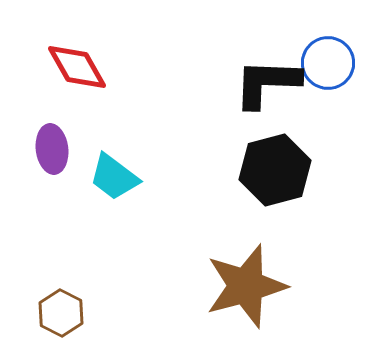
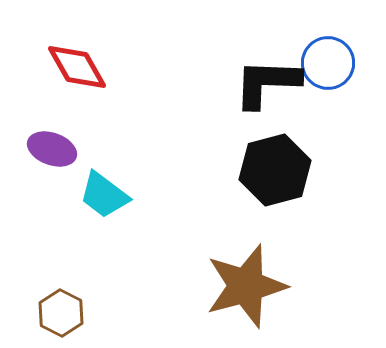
purple ellipse: rotated 63 degrees counterclockwise
cyan trapezoid: moved 10 px left, 18 px down
